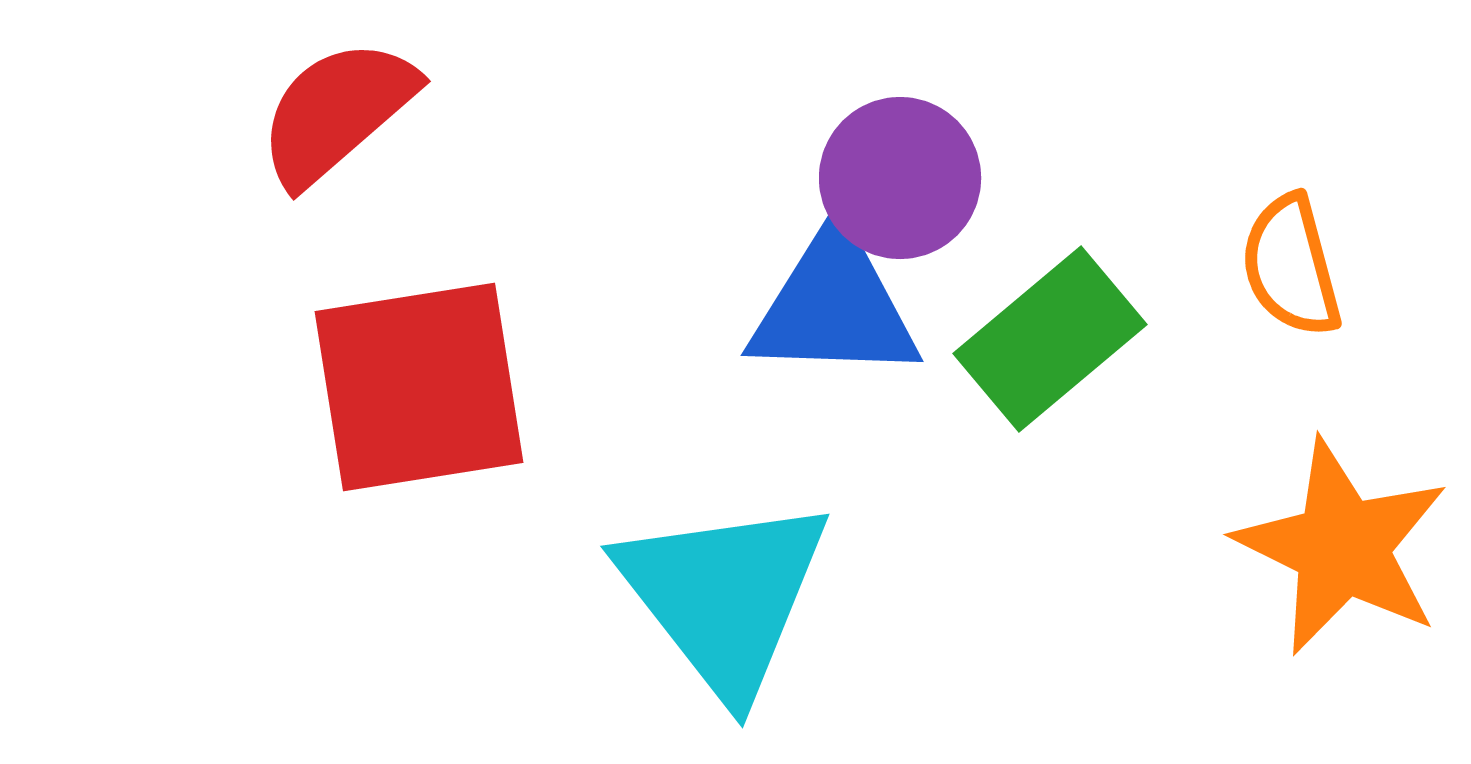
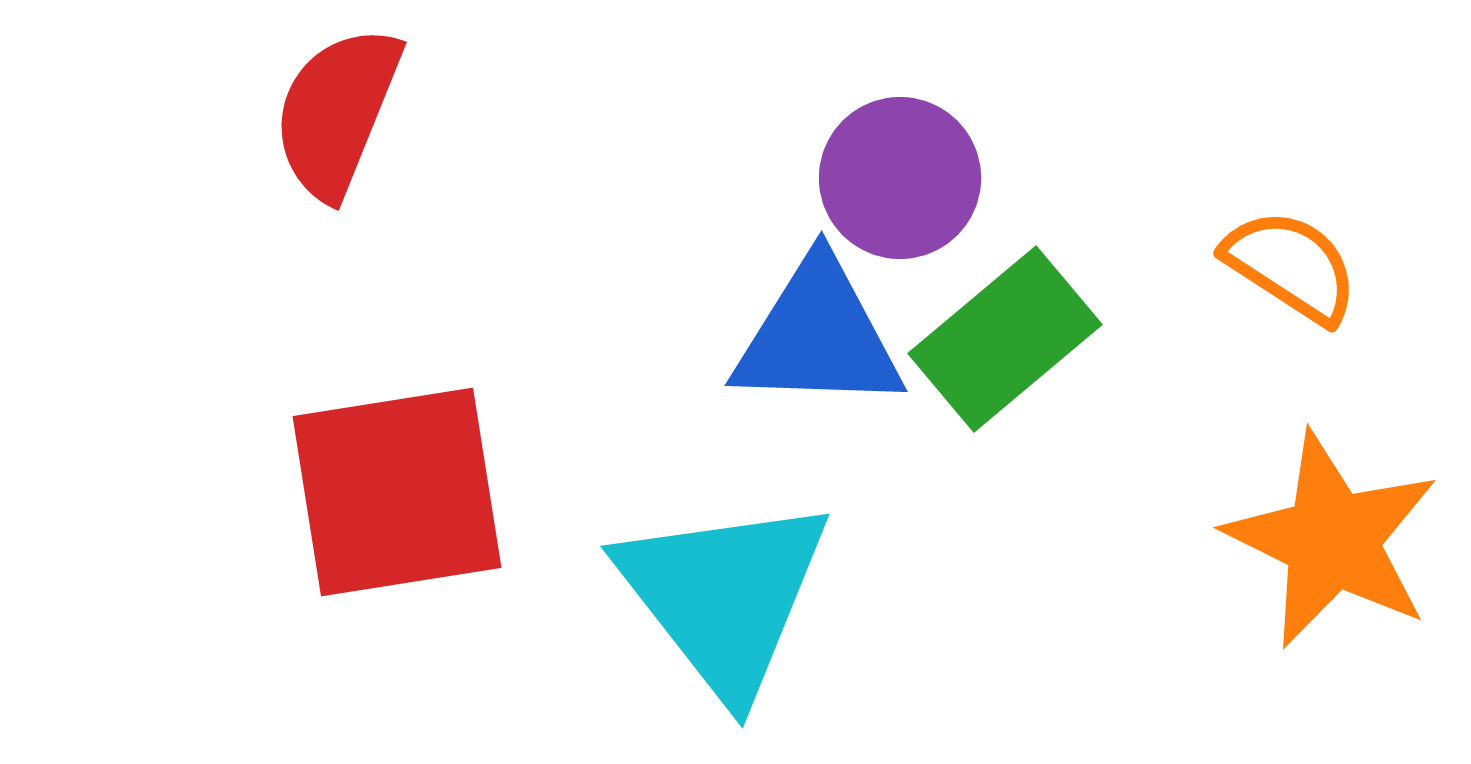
red semicircle: rotated 27 degrees counterclockwise
orange semicircle: rotated 138 degrees clockwise
blue triangle: moved 16 px left, 30 px down
green rectangle: moved 45 px left
red square: moved 22 px left, 105 px down
orange star: moved 10 px left, 7 px up
